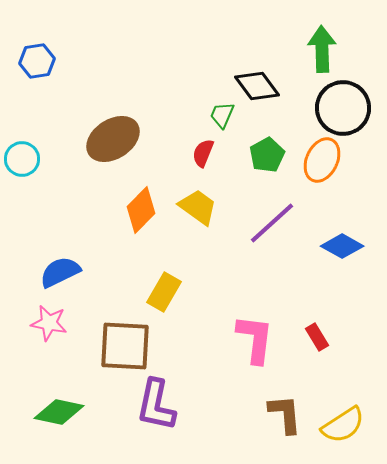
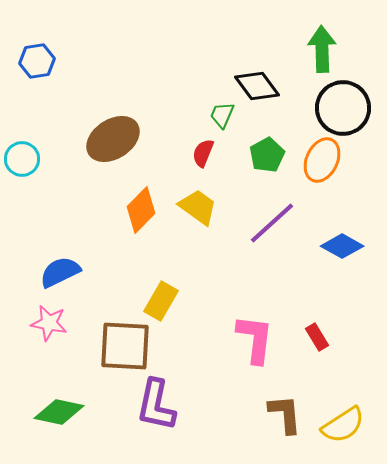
yellow rectangle: moved 3 px left, 9 px down
